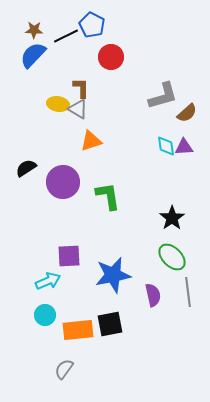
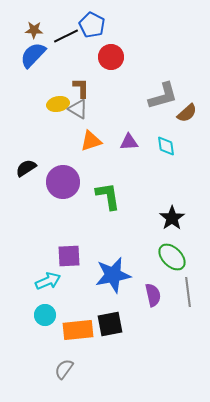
yellow ellipse: rotated 20 degrees counterclockwise
purple triangle: moved 55 px left, 5 px up
